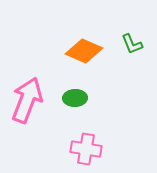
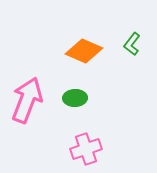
green L-shape: rotated 60 degrees clockwise
pink cross: rotated 28 degrees counterclockwise
